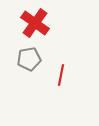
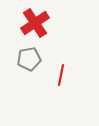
red cross: rotated 20 degrees clockwise
